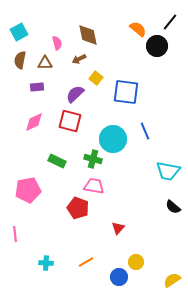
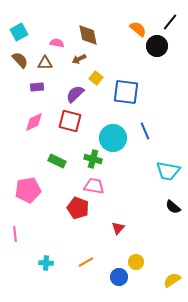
pink semicircle: rotated 64 degrees counterclockwise
brown semicircle: rotated 126 degrees clockwise
cyan circle: moved 1 px up
